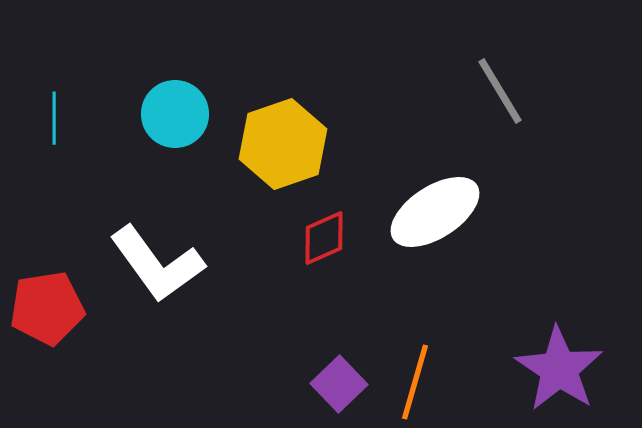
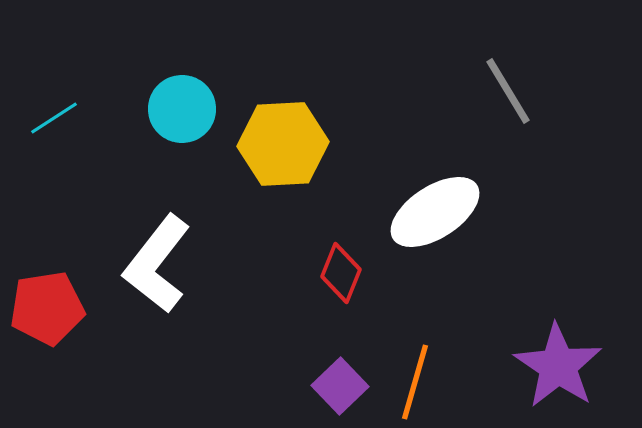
gray line: moved 8 px right
cyan circle: moved 7 px right, 5 px up
cyan line: rotated 57 degrees clockwise
yellow hexagon: rotated 16 degrees clockwise
red diamond: moved 17 px right, 35 px down; rotated 44 degrees counterclockwise
white L-shape: rotated 74 degrees clockwise
purple star: moved 1 px left, 3 px up
purple square: moved 1 px right, 2 px down
